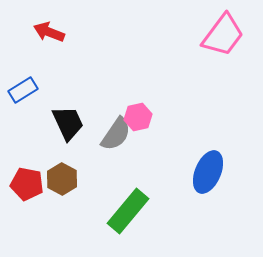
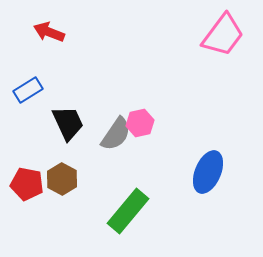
blue rectangle: moved 5 px right
pink hexagon: moved 2 px right, 6 px down
